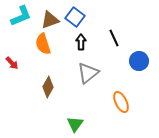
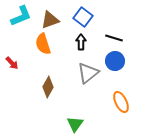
blue square: moved 8 px right
black line: rotated 48 degrees counterclockwise
blue circle: moved 24 px left
